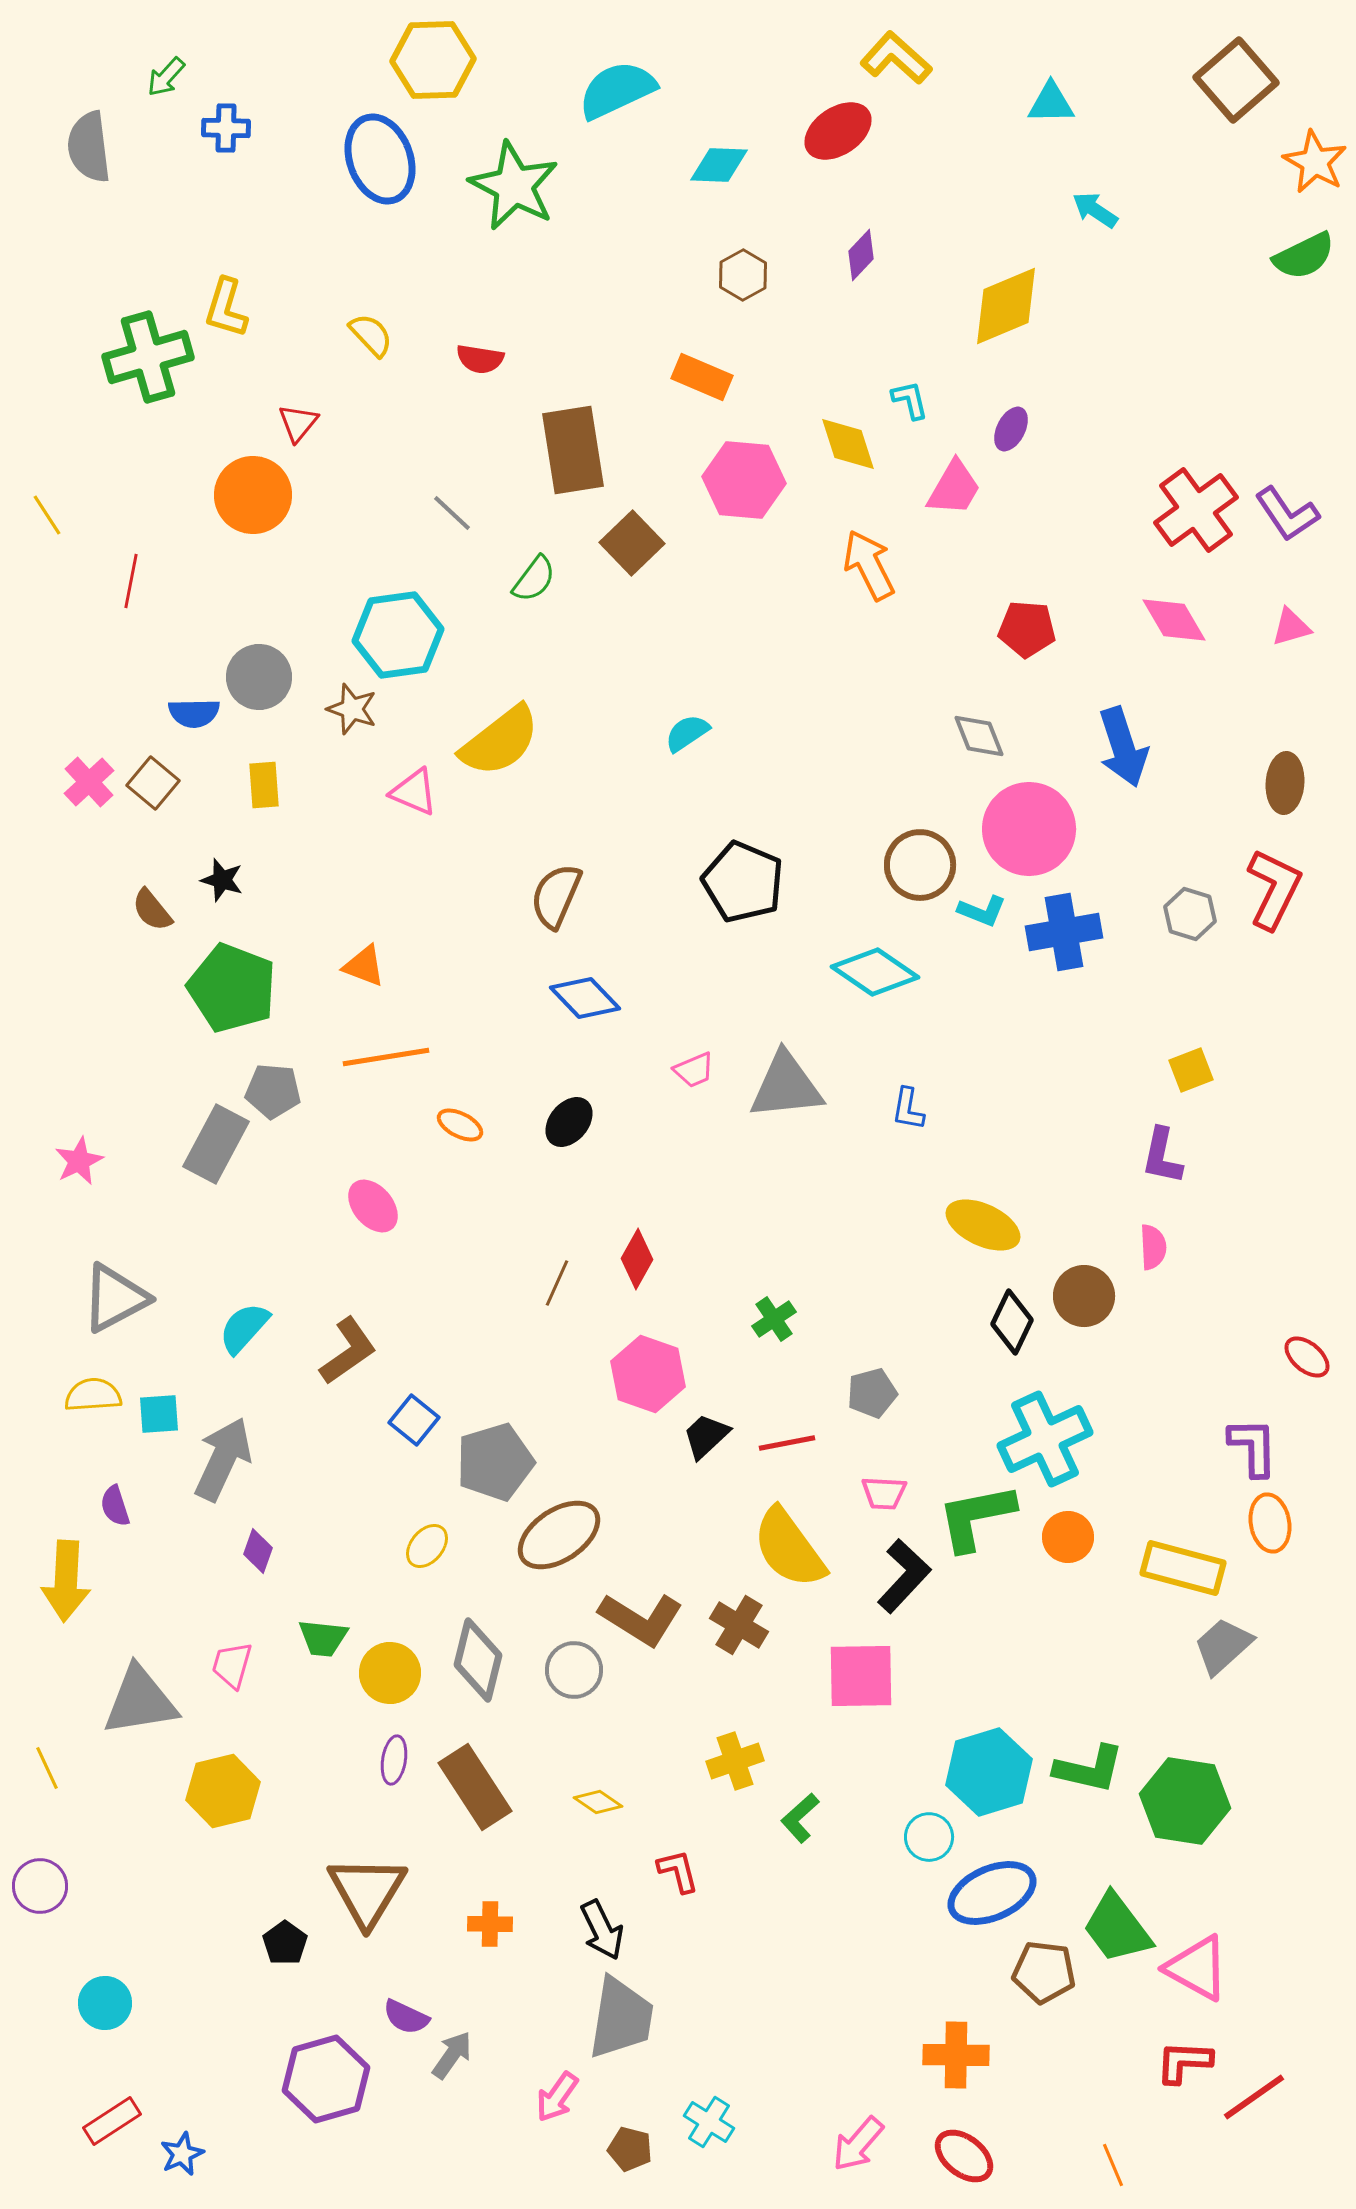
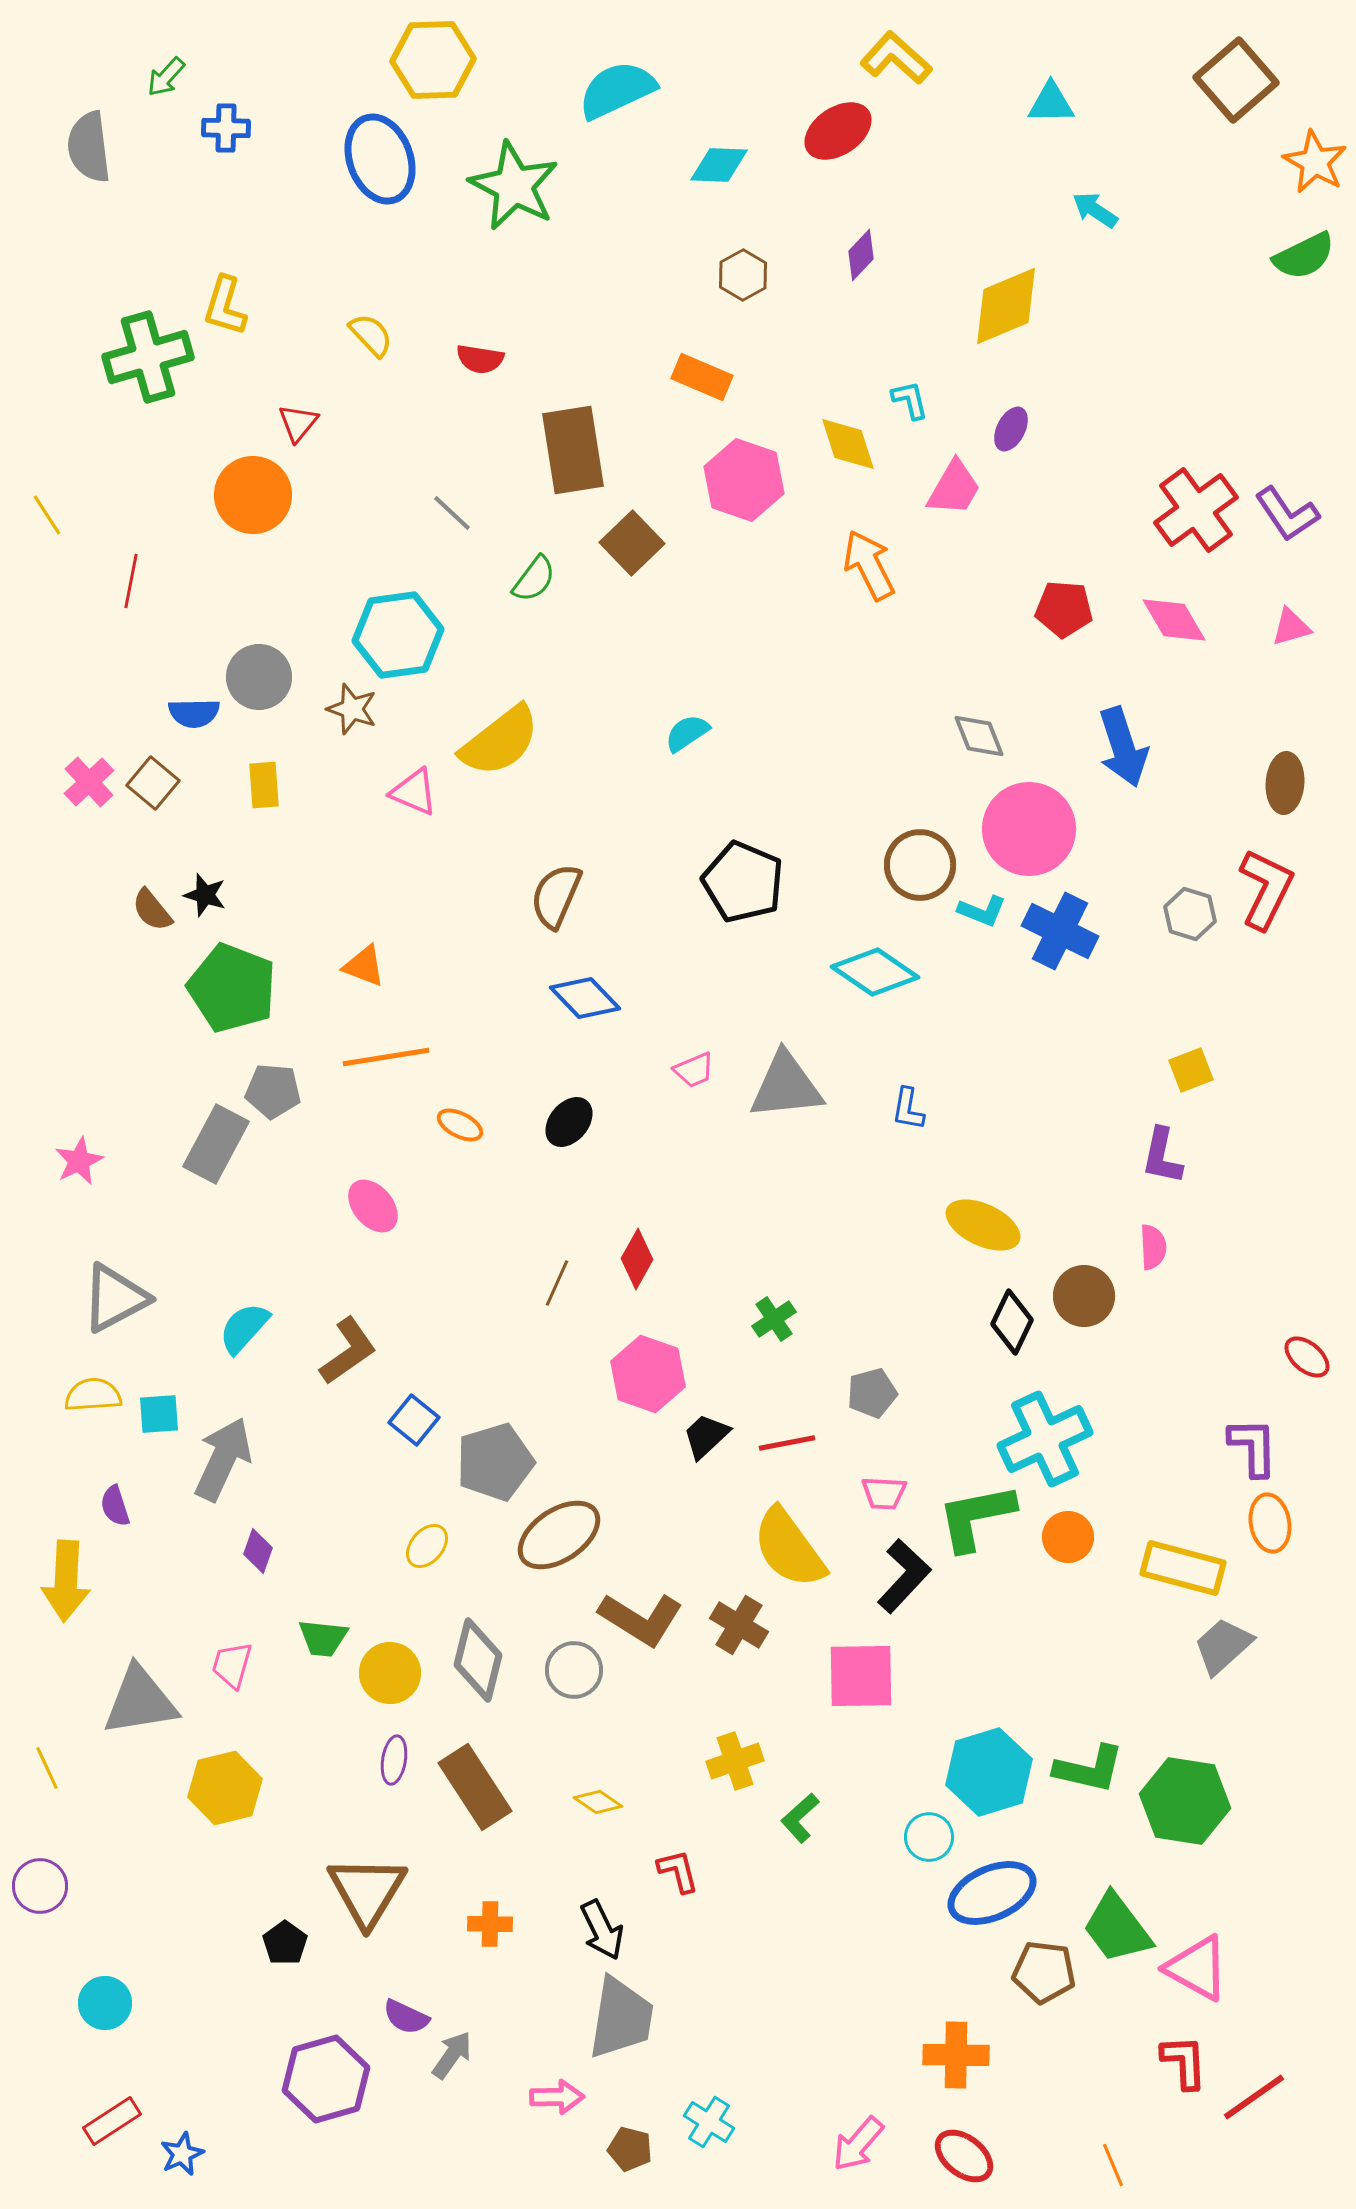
yellow L-shape at (226, 308): moved 1 px left, 2 px up
pink hexagon at (744, 480): rotated 14 degrees clockwise
red pentagon at (1027, 629): moved 37 px right, 20 px up
black star at (222, 880): moved 17 px left, 15 px down
red L-shape at (1274, 889): moved 8 px left
blue cross at (1064, 932): moved 4 px left, 1 px up; rotated 36 degrees clockwise
yellow hexagon at (223, 1791): moved 2 px right, 3 px up
red L-shape at (1184, 2062): rotated 84 degrees clockwise
pink arrow at (557, 2097): rotated 126 degrees counterclockwise
